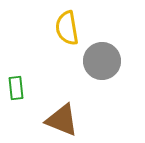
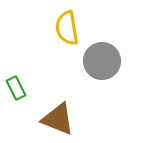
green rectangle: rotated 20 degrees counterclockwise
brown triangle: moved 4 px left, 1 px up
